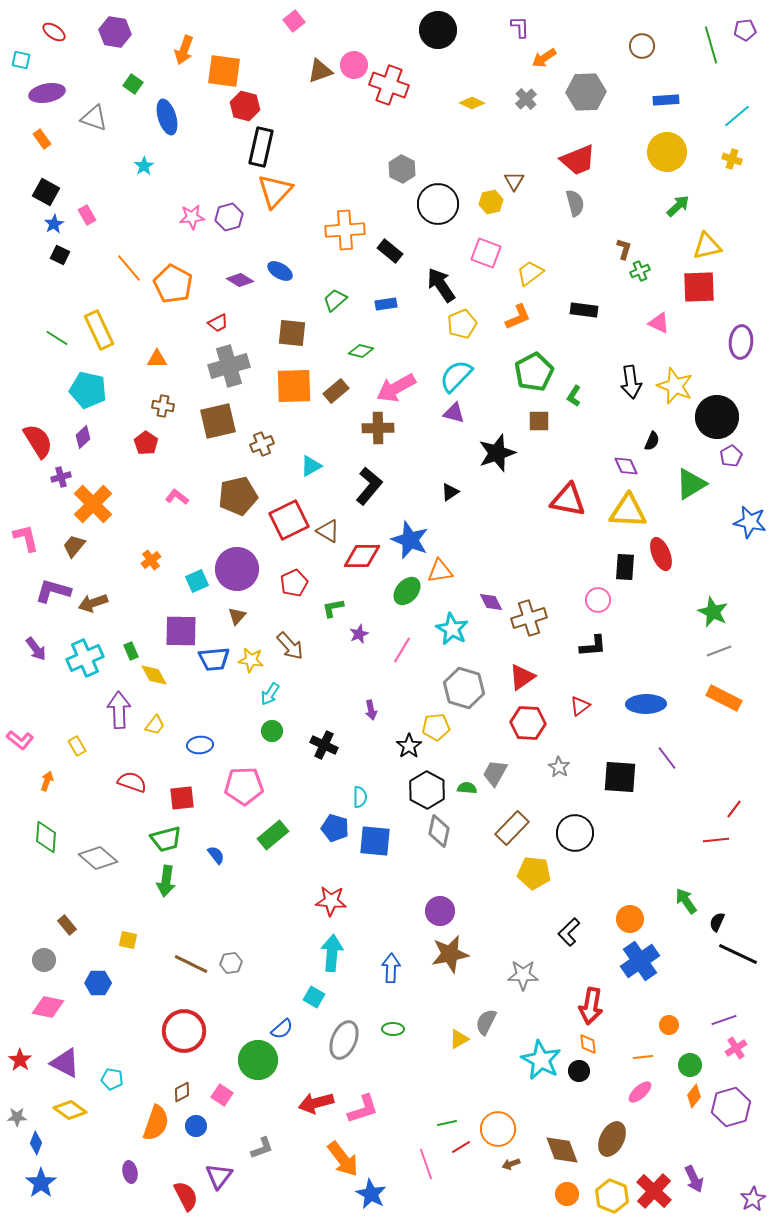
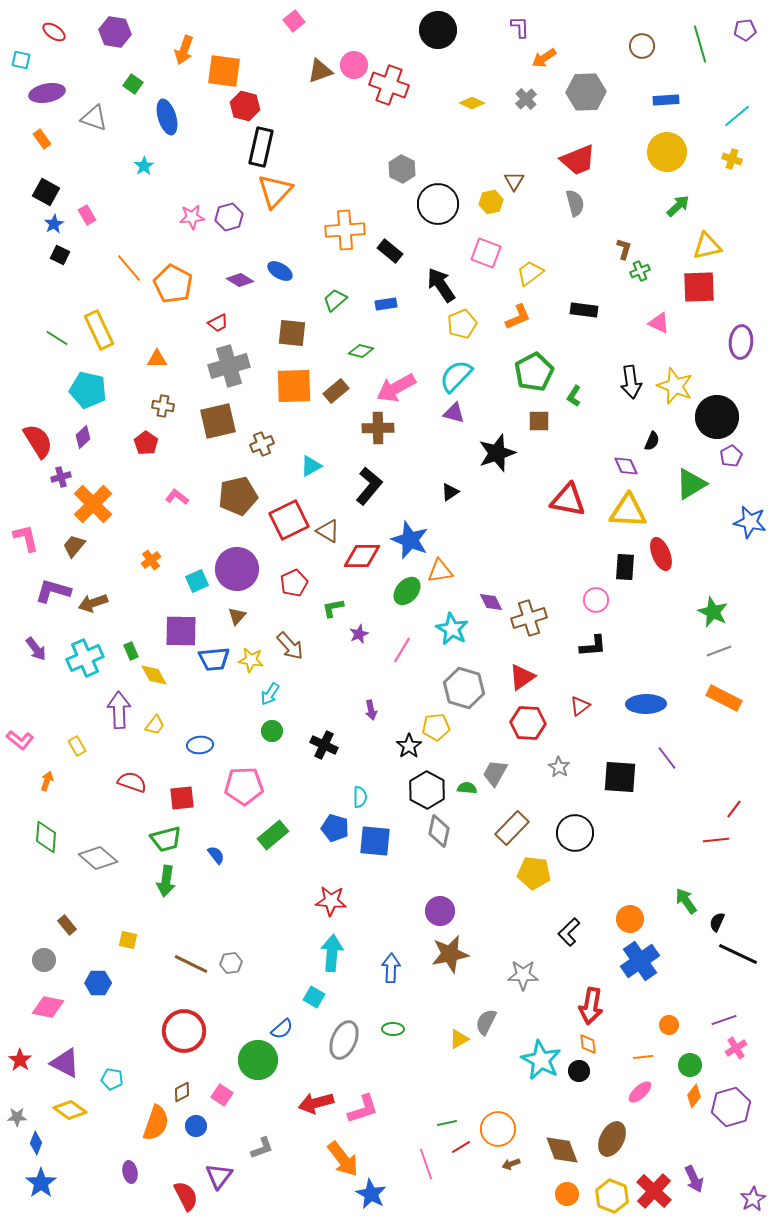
green line at (711, 45): moved 11 px left, 1 px up
pink circle at (598, 600): moved 2 px left
